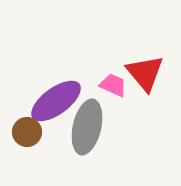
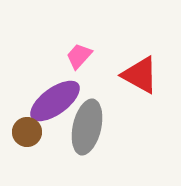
red triangle: moved 5 px left, 2 px down; rotated 21 degrees counterclockwise
pink trapezoid: moved 34 px left, 29 px up; rotated 72 degrees counterclockwise
purple ellipse: moved 1 px left
